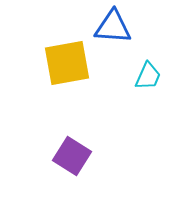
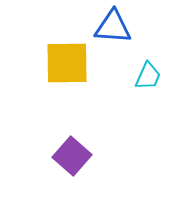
yellow square: rotated 9 degrees clockwise
purple square: rotated 9 degrees clockwise
